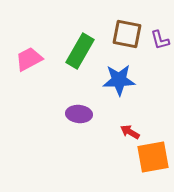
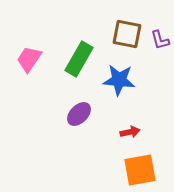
green rectangle: moved 1 px left, 8 px down
pink trapezoid: rotated 28 degrees counterclockwise
blue star: rotated 8 degrees clockwise
purple ellipse: rotated 50 degrees counterclockwise
red arrow: rotated 138 degrees clockwise
orange square: moved 13 px left, 13 px down
